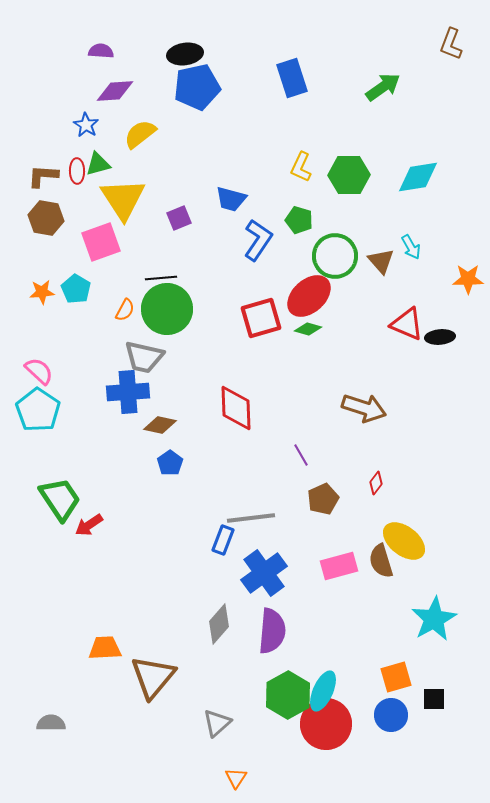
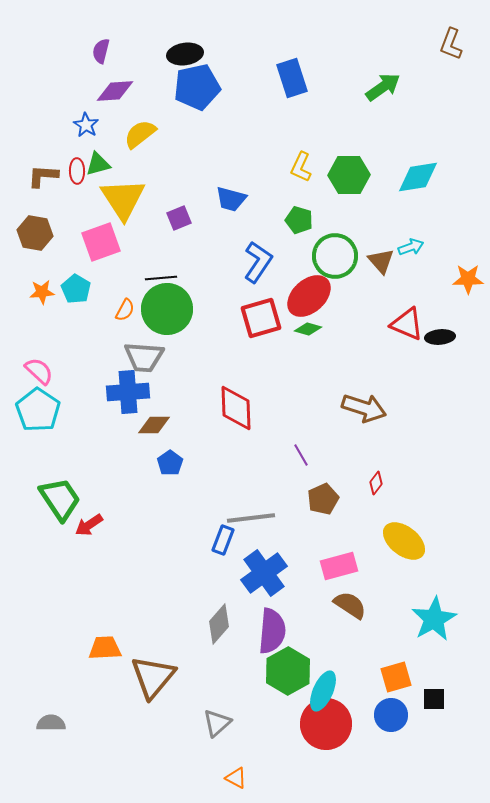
purple semicircle at (101, 51): rotated 80 degrees counterclockwise
brown hexagon at (46, 218): moved 11 px left, 15 px down
blue L-shape at (258, 240): moved 22 px down
cyan arrow at (411, 247): rotated 80 degrees counterclockwise
gray trapezoid at (144, 357): rotated 9 degrees counterclockwise
brown diamond at (160, 425): moved 6 px left; rotated 12 degrees counterclockwise
brown semicircle at (381, 561): moved 31 px left, 44 px down; rotated 140 degrees clockwise
green hexagon at (288, 695): moved 24 px up
orange triangle at (236, 778): rotated 35 degrees counterclockwise
